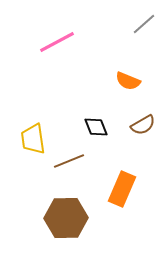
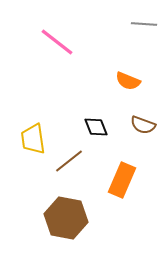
gray line: rotated 45 degrees clockwise
pink line: rotated 66 degrees clockwise
brown semicircle: rotated 50 degrees clockwise
brown line: rotated 16 degrees counterclockwise
orange rectangle: moved 9 px up
brown hexagon: rotated 12 degrees clockwise
